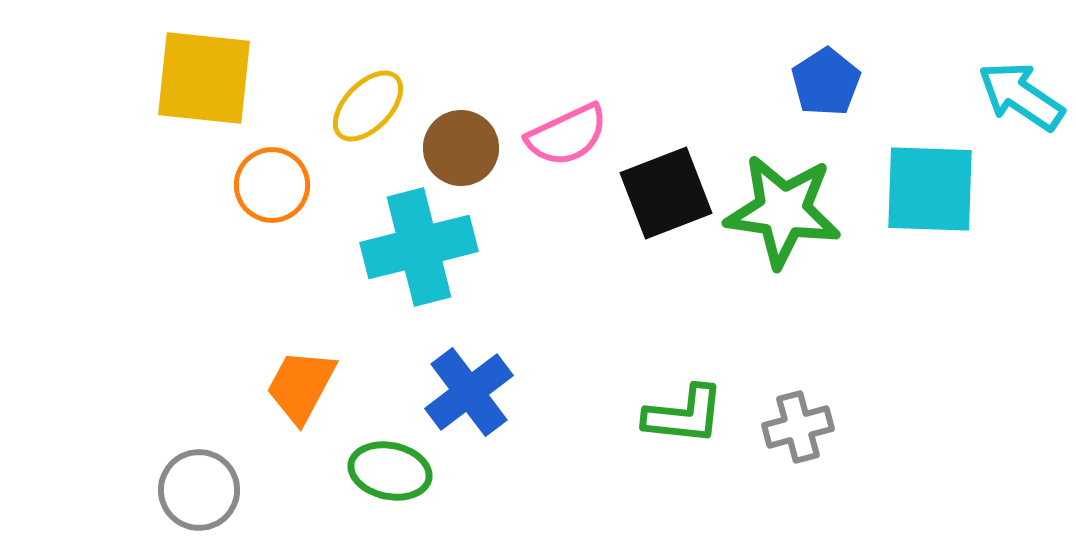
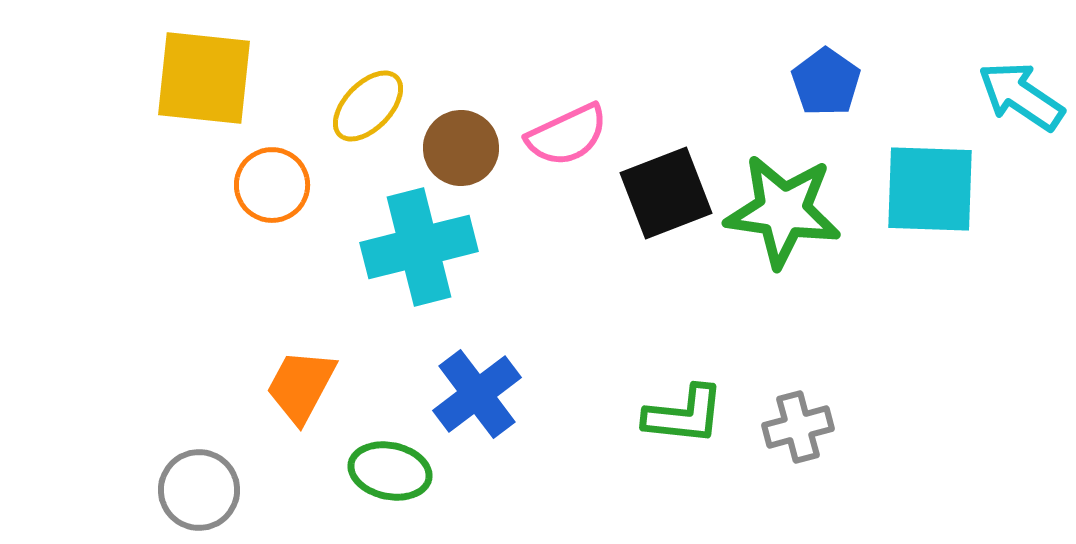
blue pentagon: rotated 4 degrees counterclockwise
blue cross: moved 8 px right, 2 px down
